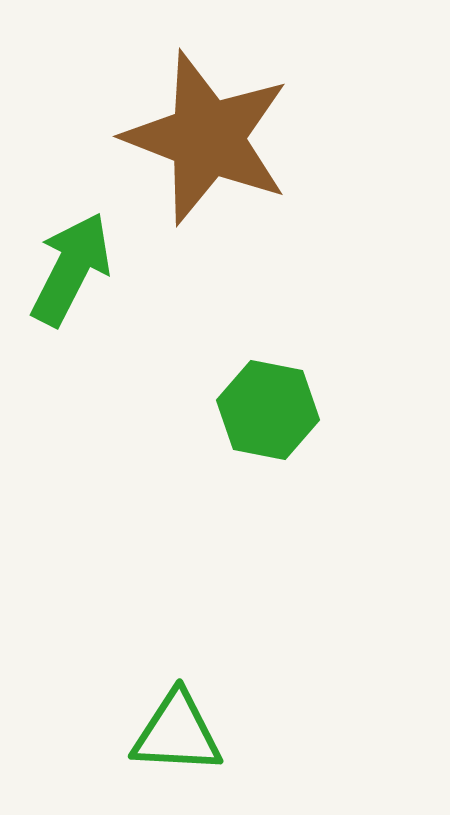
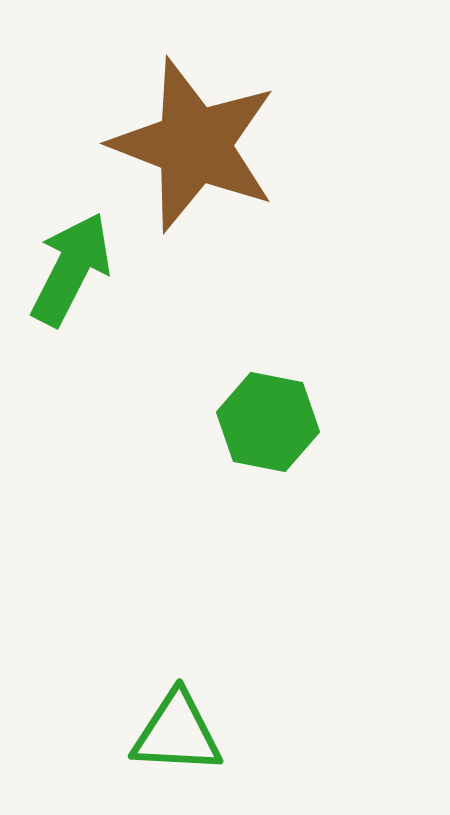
brown star: moved 13 px left, 7 px down
green hexagon: moved 12 px down
